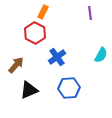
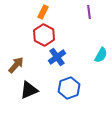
purple line: moved 1 px left, 1 px up
red hexagon: moved 9 px right, 2 px down
blue hexagon: rotated 15 degrees counterclockwise
